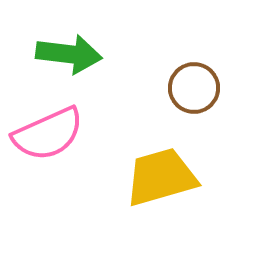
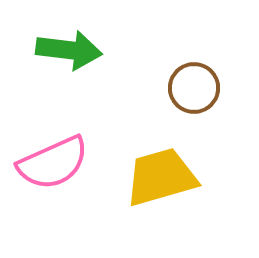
green arrow: moved 4 px up
pink semicircle: moved 5 px right, 29 px down
